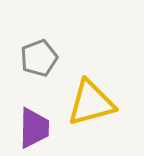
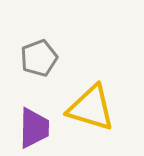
yellow triangle: moved 5 px down; rotated 32 degrees clockwise
